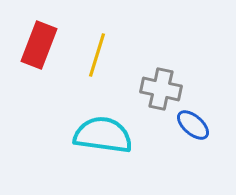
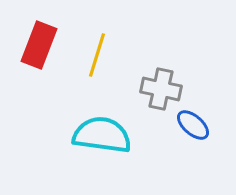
cyan semicircle: moved 1 px left
